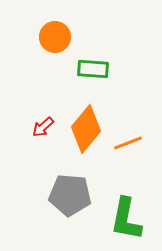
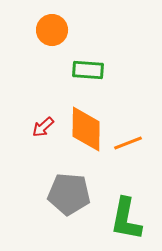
orange circle: moved 3 px left, 7 px up
green rectangle: moved 5 px left, 1 px down
orange diamond: rotated 39 degrees counterclockwise
gray pentagon: moved 1 px left, 1 px up
